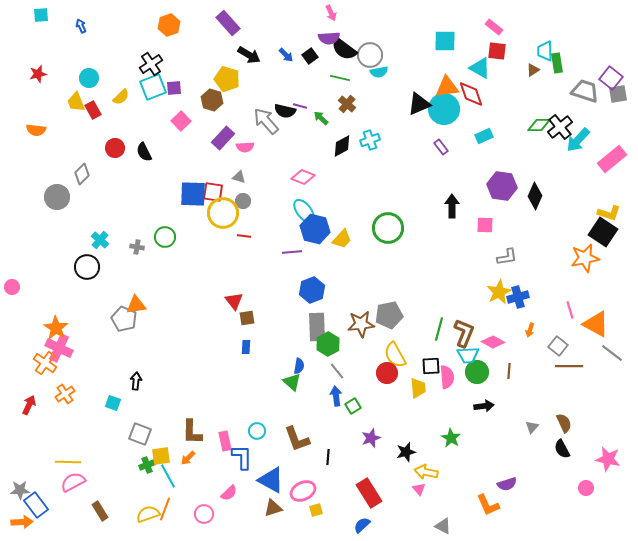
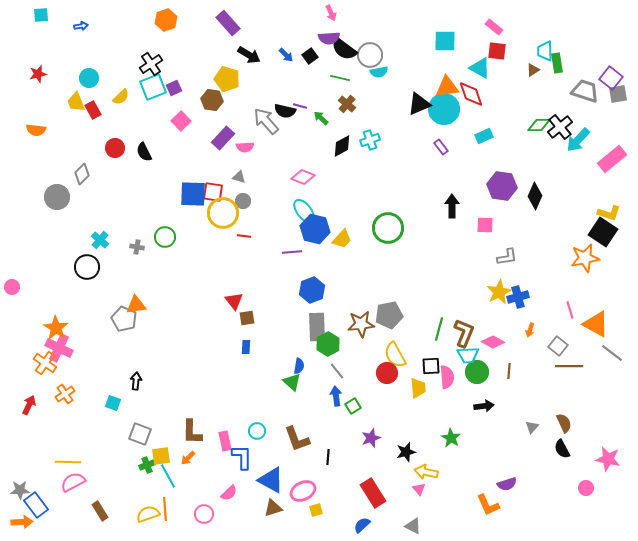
orange hexagon at (169, 25): moved 3 px left, 5 px up
blue arrow at (81, 26): rotated 104 degrees clockwise
purple square at (174, 88): rotated 21 degrees counterclockwise
brown hexagon at (212, 100): rotated 10 degrees counterclockwise
red rectangle at (369, 493): moved 4 px right
orange line at (165, 509): rotated 25 degrees counterclockwise
gray triangle at (443, 526): moved 30 px left
